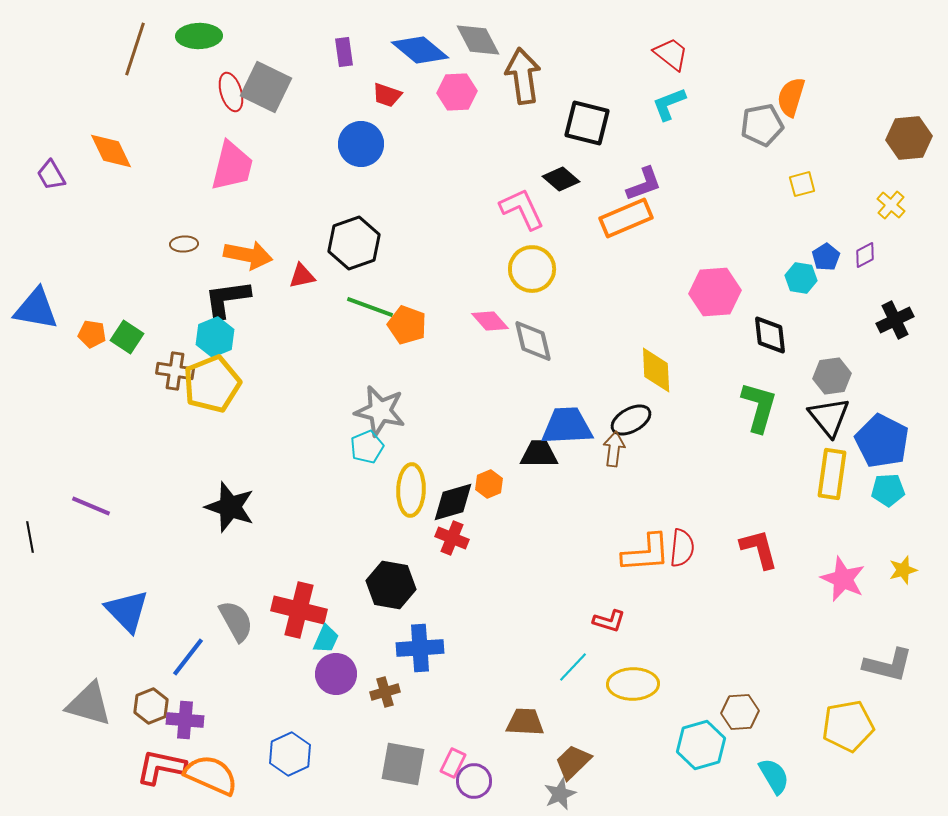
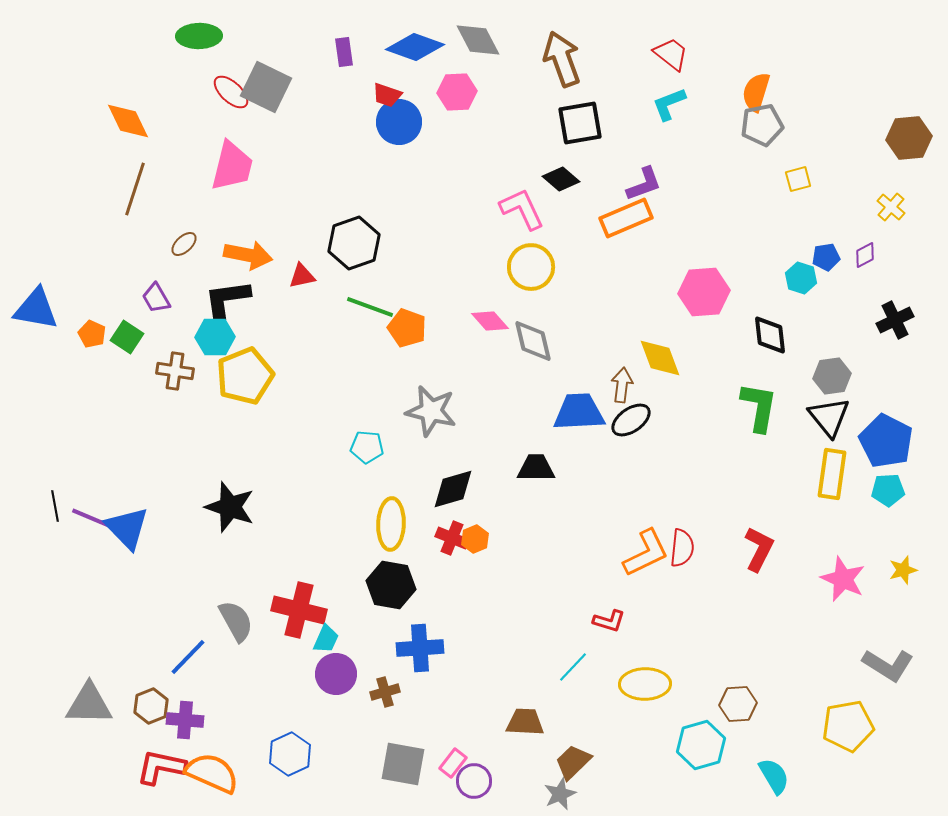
brown line at (135, 49): moved 140 px down
blue diamond at (420, 50): moved 5 px left, 3 px up; rotated 20 degrees counterclockwise
brown arrow at (523, 76): moved 39 px right, 17 px up; rotated 12 degrees counterclockwise
red ellipse at (231, 92): rotated 30 degrees counterclockwise
orange semicircle at (791, 97): moved 35 px left, 5 px up
black square at (587, 123): moved 7 px left; rotated 24 degrees counterclockwise
blue circle at (361, 144): moved 38 px right, 22 px up
orange diamond at (111, 151): moved 17 px right, 30 px up
purple trapezoid at (51, 175): moved 105 px right, 123 px down
yellow square at (802, 184): moved 4 px left, 5 px up
yellow cross at (891, 205): moved 2 px down
brown ellipse at (184, 244): rotated 40 degrees counterclockwise
blue pentagon at (826, 257): rotated 24 degrees clockwise
yellow circle at (532, 269): moved 1 px left, 2 px up
cyan hexagon at (801, 278): rotated 8 degrees clockwise
pink hexagon at (715, 292): moved 11 px left
orange pentagon at (407, 325): moved 3 px down
orange pentagon at (92, 334): rotated 16 degrees clockwise
cyan hexagon at (215, 337): rotated 21 degrees clockwise
yellow diamond at (656, 370): moved 4 px right, 12 px up; rotated 18 degrees counterclockwise
yellow pentagon at (212, 384): moved 33 px right, 8 px up
green L-shape at (759, 407): rotated 6 degrees counterclockwise
gray star at (380, 411): moved 51 px right
black ellipse at (631, 420): rotated 6 degrees counterclockwise
blue trapezoid at (567, 426): moved 12 px right, 14 px up
blue pentagon at (882, 441): moved 4 px right
cyan pentagon at (367, 447): rotated 28 degrees clockwise
brown arrow at (614, 449): moved 8 px right, 64 px up
black trapezoid at (539, 454): moved 3 px left, 14 px down
orange hexagon at (489, 484): moved 14 px left, 55 px down
yellow ellipse at (411, 490): moved 20 px left, 34 px down
black diamond at (453, 502): moved 13 px up
purple line at (91, 506): moved 12 px down
black line at (30, 537): moved 25 px right, 31 px up
red L-shape at (759, 549): rotated 42 degrees clockwise
orange L-shape at (646, 553): rotated 22 degrees counterclockwise
blue triangle at (127, 611): moved 83 px up
blue line at (188, 657): rotated 6 degrees clockwise
gray L-shape at (888, 665): rotated 18 degrees clockwise
yellow ellipse at (633, 684): moved 12 px right
gray triangle at (89, 704): rotated 15 degrees counterclockwise
brown hexagon at (740, 712): moved 2 px left, 8 px up
pink rectangle at (453, 763): rotated 12 degrees clockwise
orange semicircle at (211, 775): moved 1 px right, 2 px up
